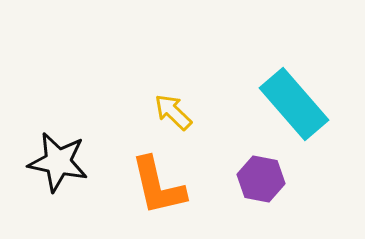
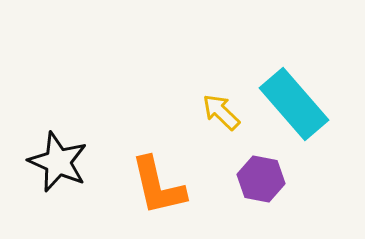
yellow arrow: moved 48 px right
black star: rotated 12 degrees clockwise
